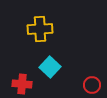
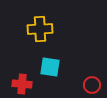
cyan square: rotated 35 degrees counterclockwise
